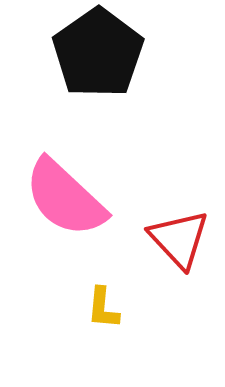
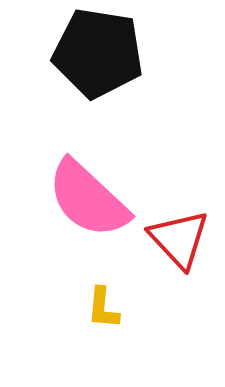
black pentagon: rotated 28 degrees counterclockwise
pink semicircle: moved 23 px right, 1 px down
